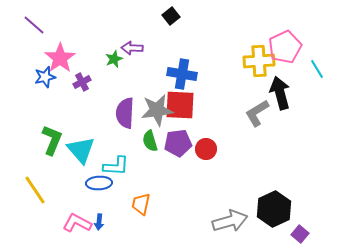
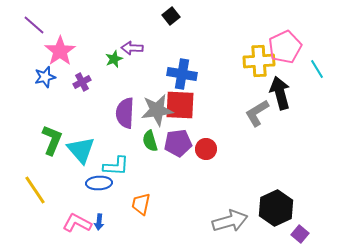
pink star: moved 7 px up
black hexagon: moved 2 px right, 1 px up
